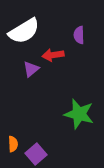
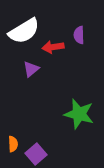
red arrow: moved 8 px up
